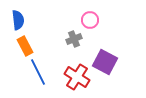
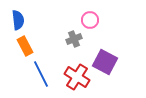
blue line: moved 3 px right, 2 px down
